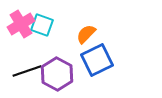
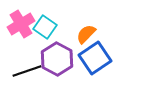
cyan square: moved 3 px right, 2 px down; rotated 15 degrees clockwise
blue square: moved 2 px left, 2 px up; rotated 8 degrees counterclockwise
purple hexagon: moved 15 px up
